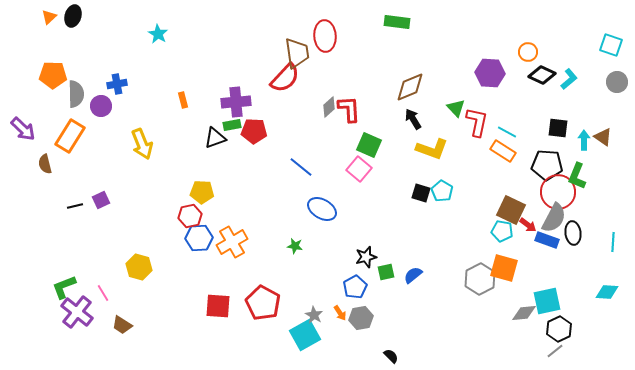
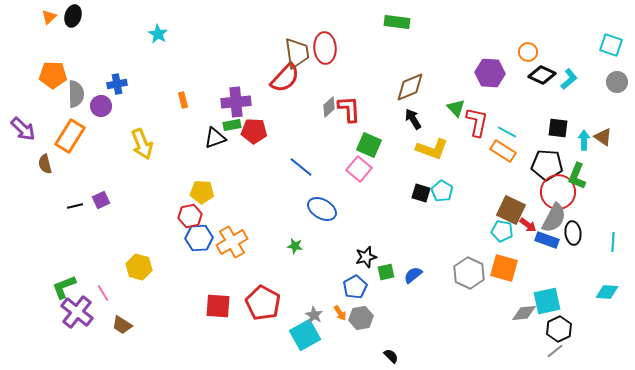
red ellipse at (325, 36): moved 12 px down
gray hexagon at (480, 279): moved 11 px left, 6 px up; rotated 8 degrees counterclockwise
